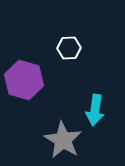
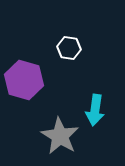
white hexagon: rotated 10 degrees clockwise
gray star: moved 3 px left, 4 px up
